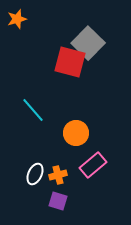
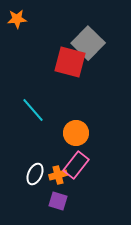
orange star: rotated 12 degrees clockwise
pink rectangle: moved 17 px left; rotated 12 degrees counterclockwise
